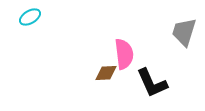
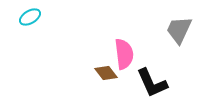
gray trapezoid: moved 5 px left, 2 px up; rotated 8 degrees clockwise
brown diamond: rotated 55 degrees clockwise
